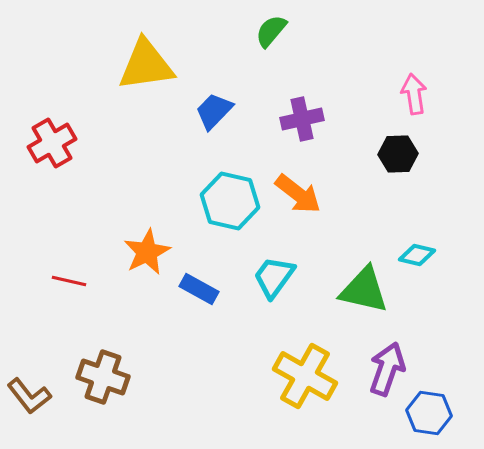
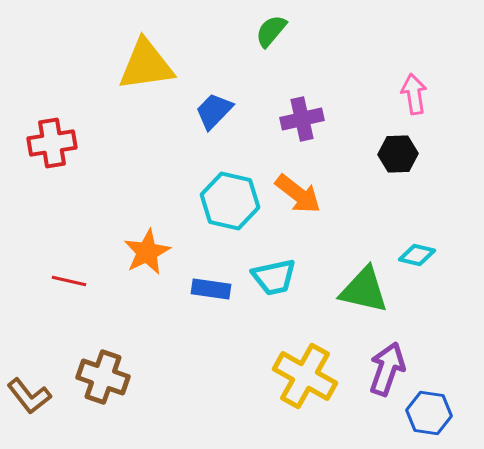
red cross: rotated 21 degrees clockwise
cyan trapezoid: rotated 138 degrees counterclockwise
blue rectangle: moved 12 px right; rotated 21 degrees counterclockwise
